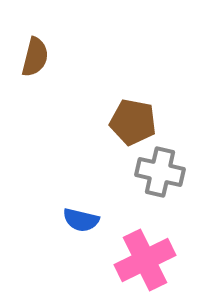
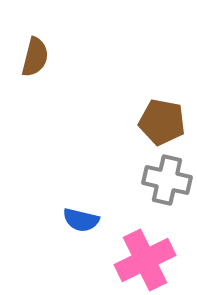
brown pentagon: moved 29 px right
gray cross: moved 7 px right, 8 px down
